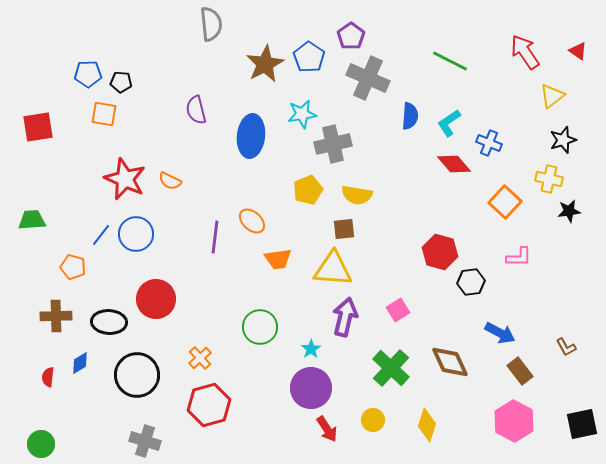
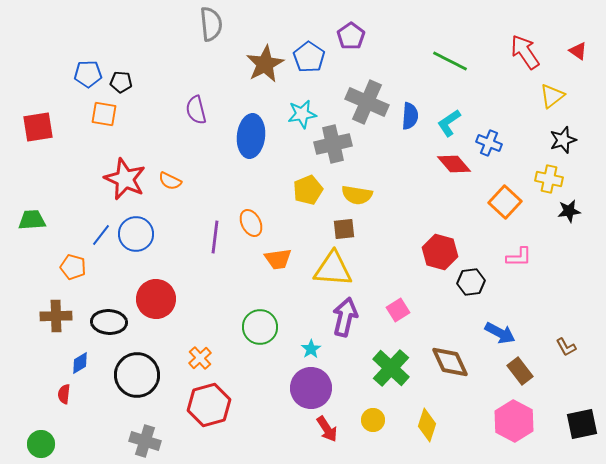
gray cross at (368, 78): moved 1 px left, 24 px down
orange ellipse at (252, 221): moved 1 px left, 2 px down; rotated 20 degrees clockwise
red semicircle at (48, 377): moved 16 px right, 17 px down
